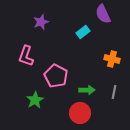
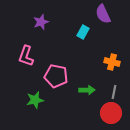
cyan rectangle: rotated 24 degrees counterclockwise
orange cross: moved 3 px down
pink pentagon: rotated 15 degrees counterclockwise
green star: rotated 18 degrees clockwise
red circle: moved 31 px right
